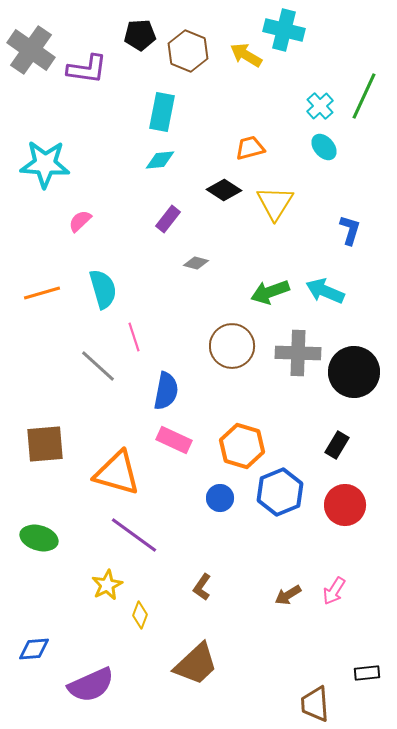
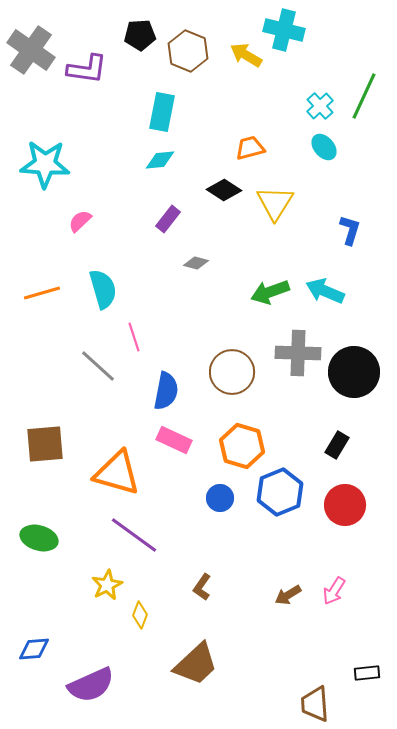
brown circle at (232, 346): moved 26 px down
